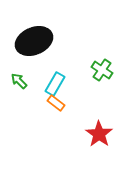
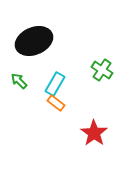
red star: moved 5 px left, 1 px up
